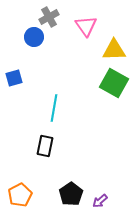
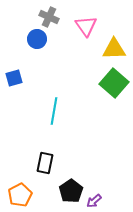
gray cross: rotated 36 degrees counterclockwise
blue circle: moved 3 px right, 2 px down
yellow triangle: moved 1 px up
green square: rotated 12 degrees clockwise
cyan line: moved 3 px down
black rectangle: moved 17 px down
black pentagon: moved 3 px up
purple arrow: moved 6 px left
